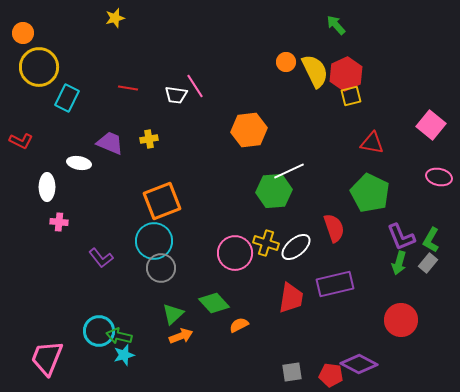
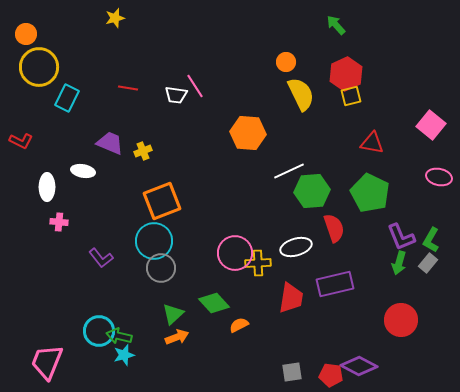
orange circle at (23, 33): moved 3 px right, 1 px down
yellow semicircle at (315, 71): moved 14 px left, 23 px down
orange hexagon at (249, 130): moved 1 px left, 3 px down; rotated 12 degrees clockwise
yellow cross at (149, 139): moved 6 px left, 12 px down; rotated 12 degrees counterclockwise
white ellipse at (79, 163): moved 4 px right, 8 px down
green hexagon at (274, 191): moved 38 px right
yellow cross at (266, 243): moved 8 px left, 20 px down; rotated 20 degrees counterclockwise
white ellipse at (296, 247): rotated 24 degrees clockwise
orange arrow at (181, 336): moved 4 px left, 1 px down
pink trapezoid at (47, 358): moved 4 px down
purple diamond at (359, 364): moved 2 px down
